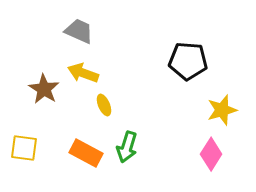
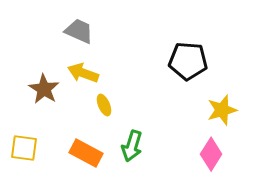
green arrow: moved 5 px right, 1 px up
